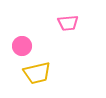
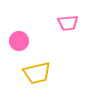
pink circle: moved 3 px left, 5 px up
